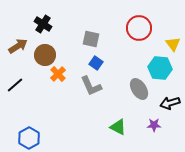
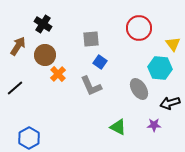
gray square: rotated 18 degrees counterclockwise
brown arrow: rotated 24 degrees counterclockwise
blue square: moved 4 px right, 1 px up
black line: moved 3 px down
